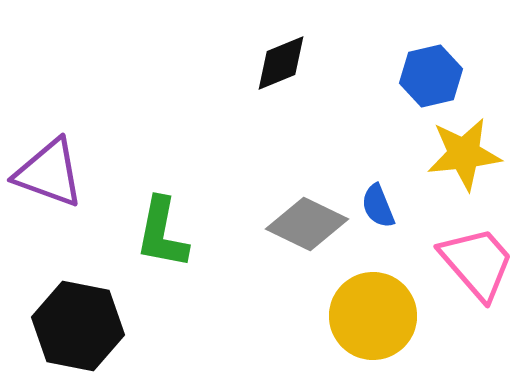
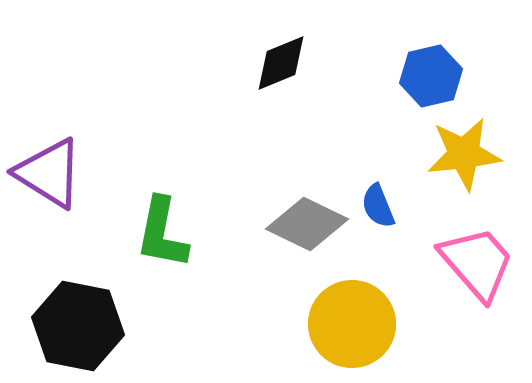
purple triangle: rotated 12 degrees clockwise
yellow circle: moved 21 px left, 8 px down
